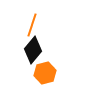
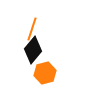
orange line: moved 4 px down
